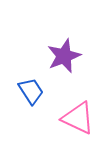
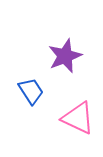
purple star: moved 1 px right
